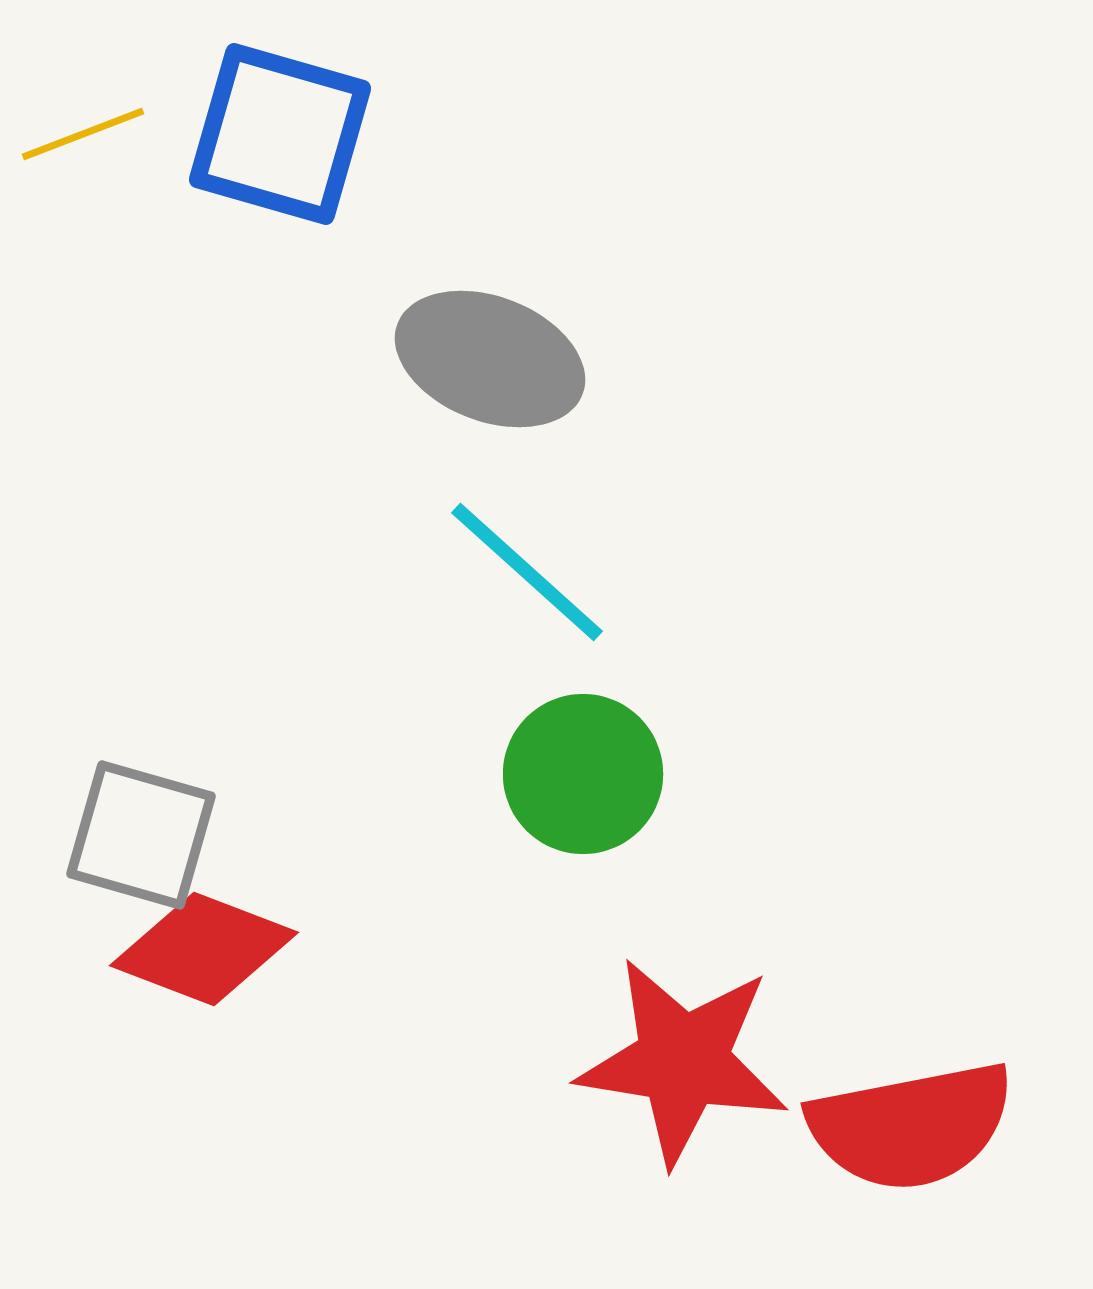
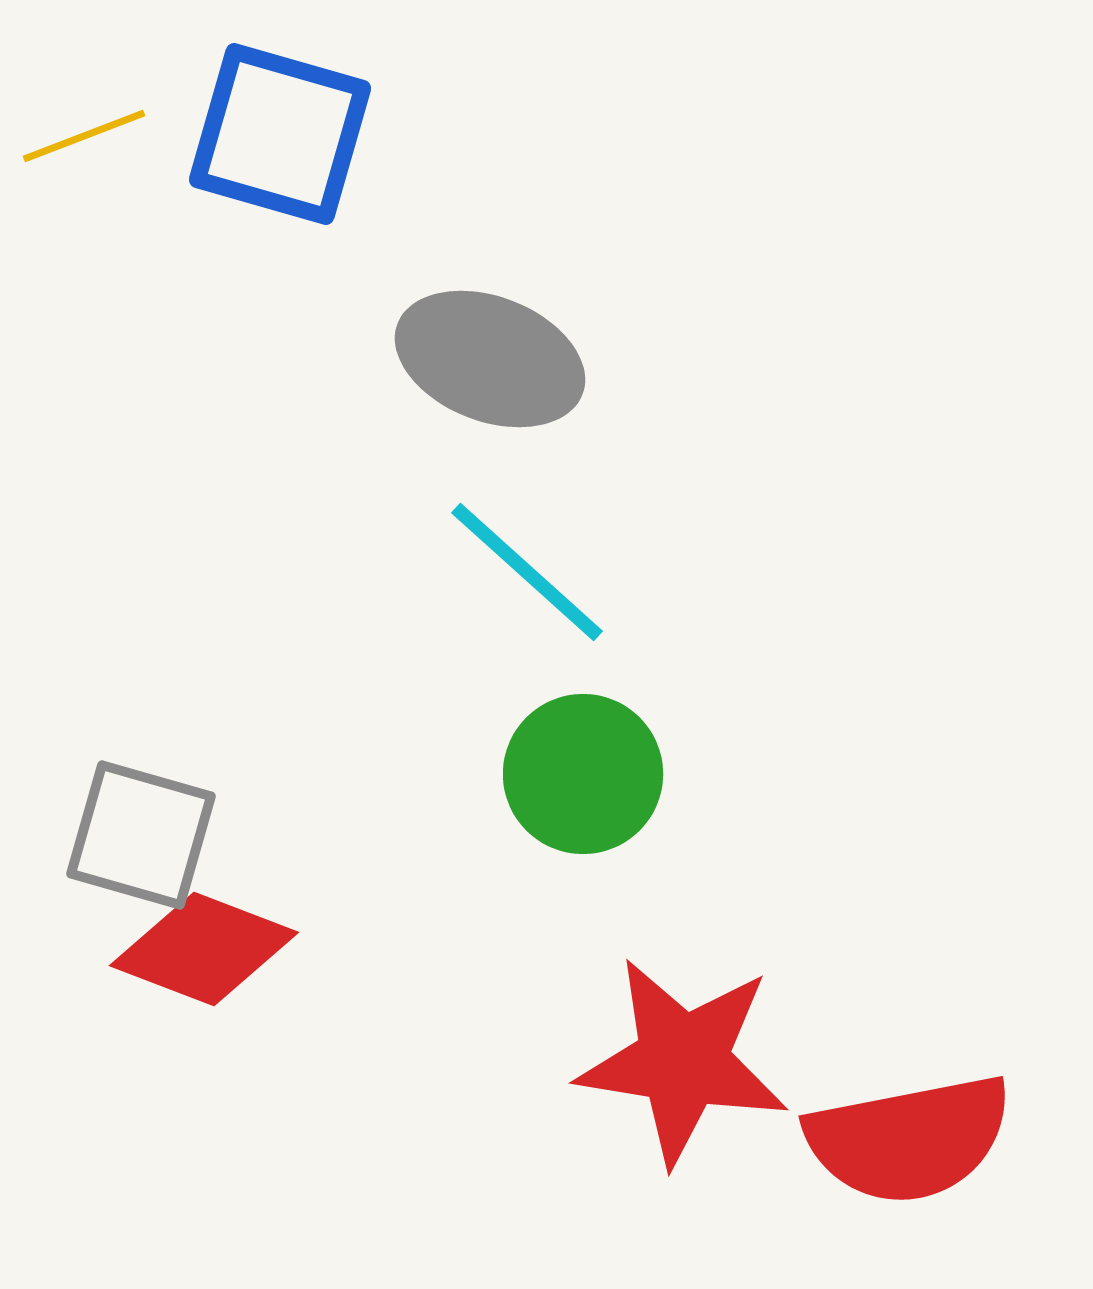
yellow line: moved 1 px right, 2 px down
red semicircle: moved 2 px left, 13 px down
